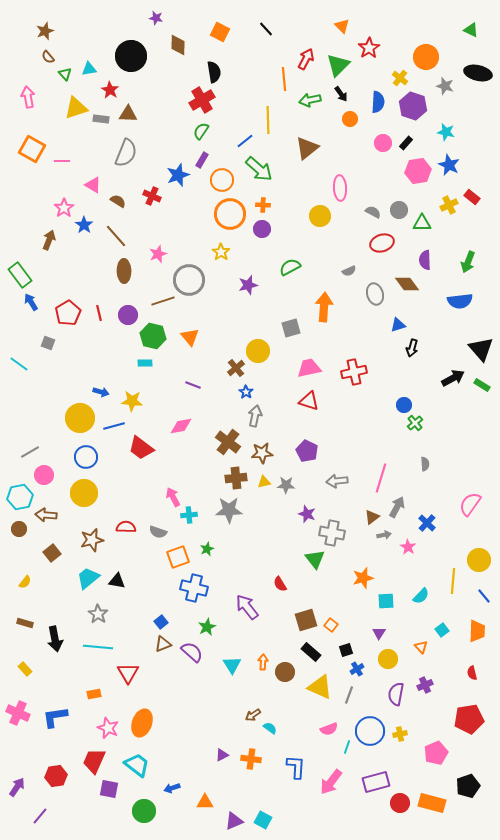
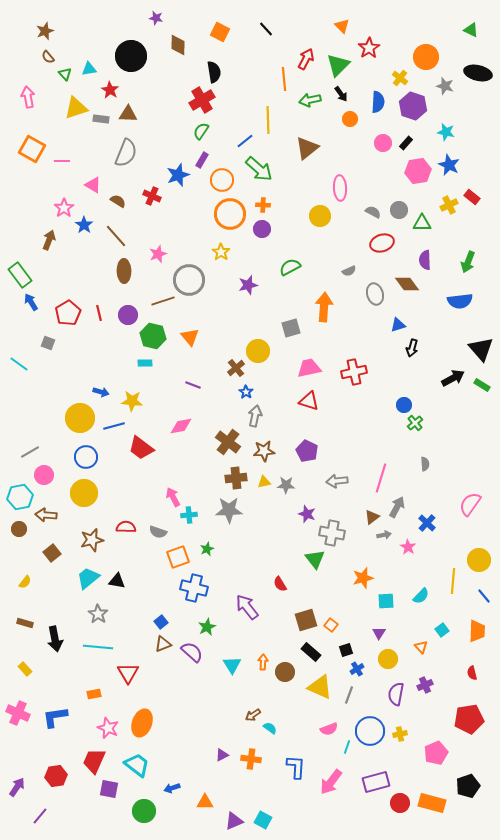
brown star at (262, 453): moved 2 px right, 2 px up
